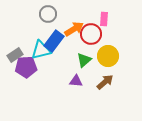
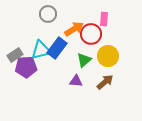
blue rectangle: moved 3 px right, 7 px down
